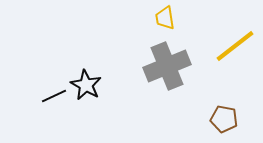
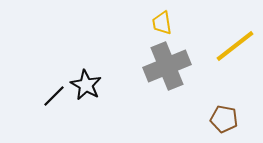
yellow trapezoid: moved 3 px left, 5 px down
black line: rotated 20 degrees counterclockwise
